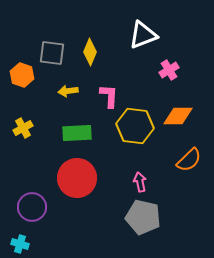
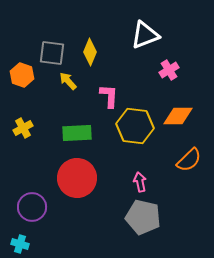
white triangle: moved 2 px right
yellow arrow: moved 10 px up; rotated 54 degrees clockwise
